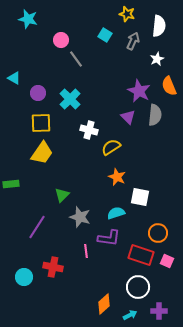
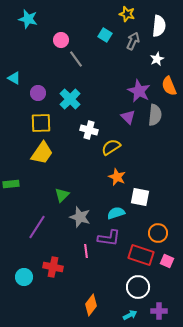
orange diamond: moved 13 px left, 1 px down; rotated 10 degrees counterclockwise
